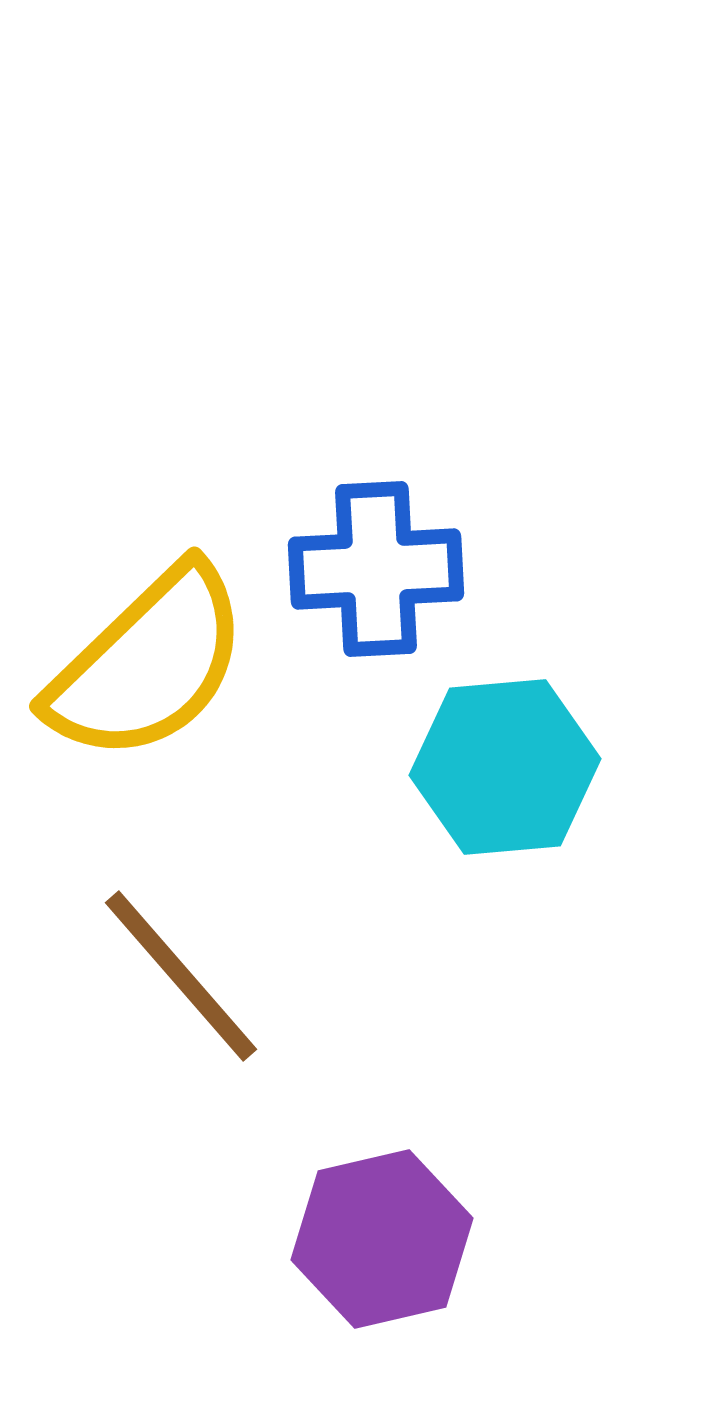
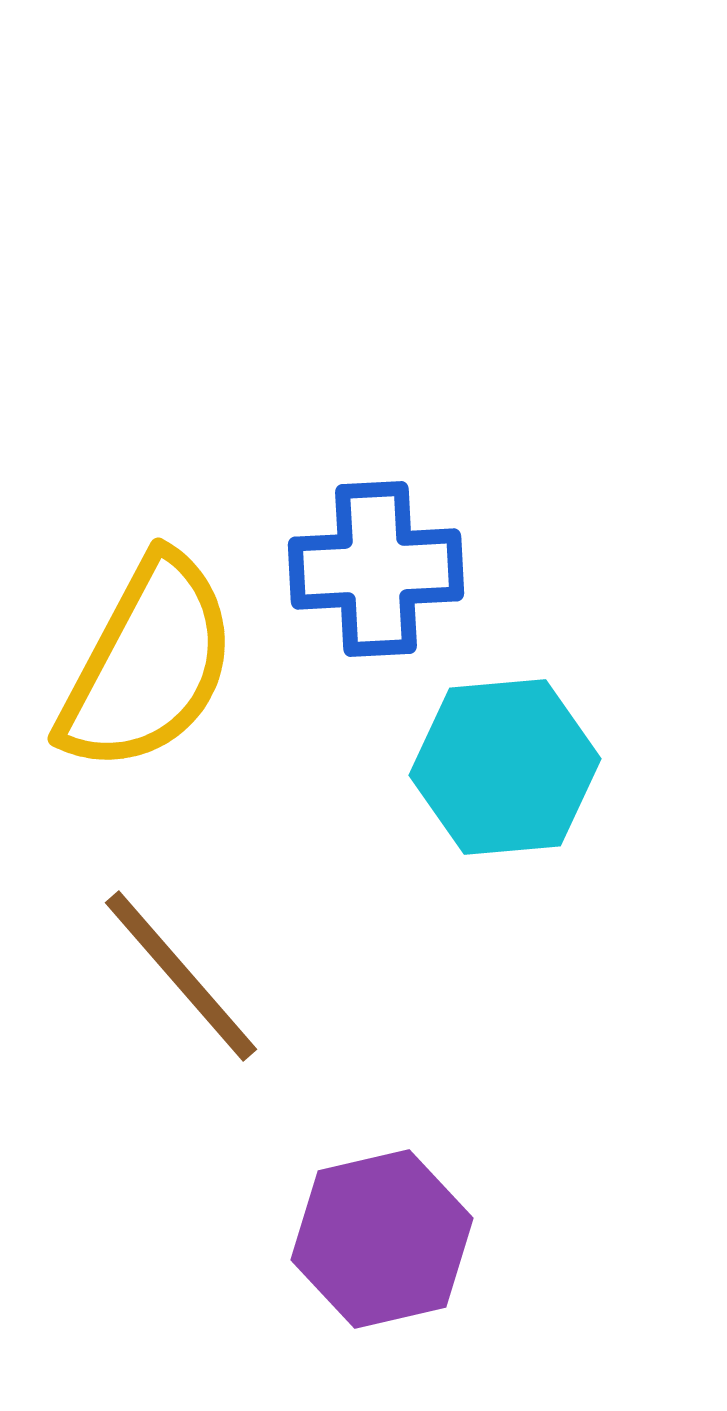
yellow semicircle: rotated 18 degrees counterclockwise
